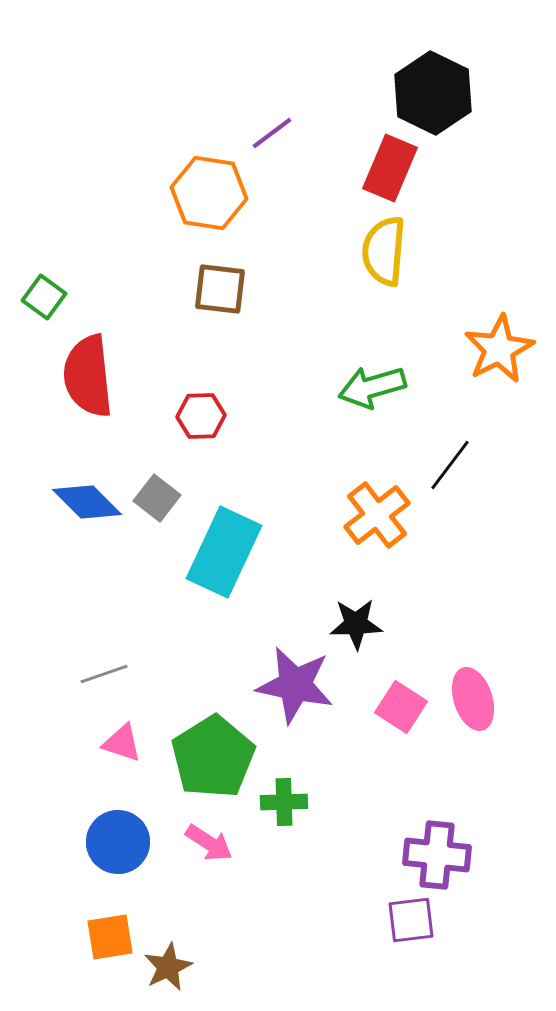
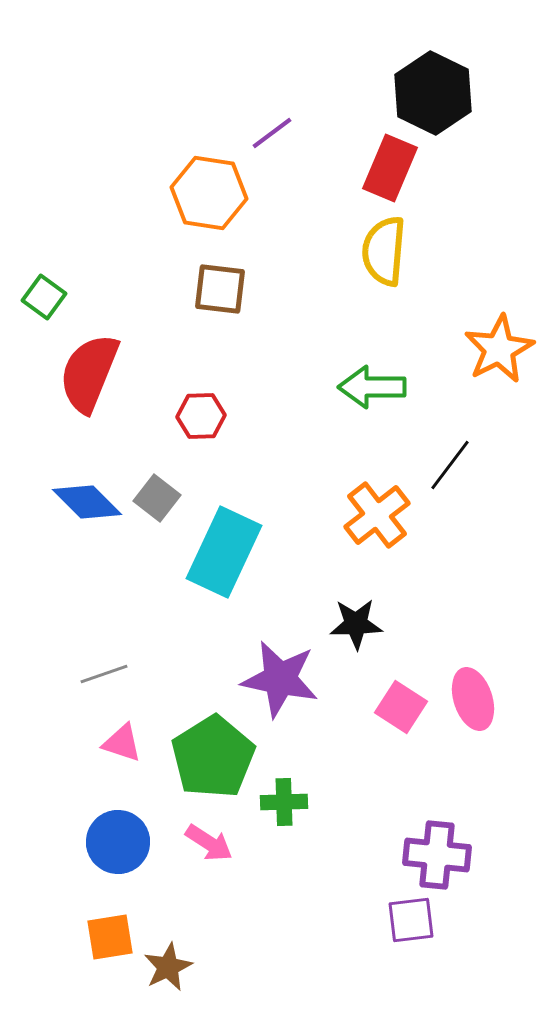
red semicircle: moved 1 px right, 3 px up; rotated 28 degrees clockwise
green arrow: rotated 16 degrees clockwise
purple star: moved 15 px left, 6 px up
